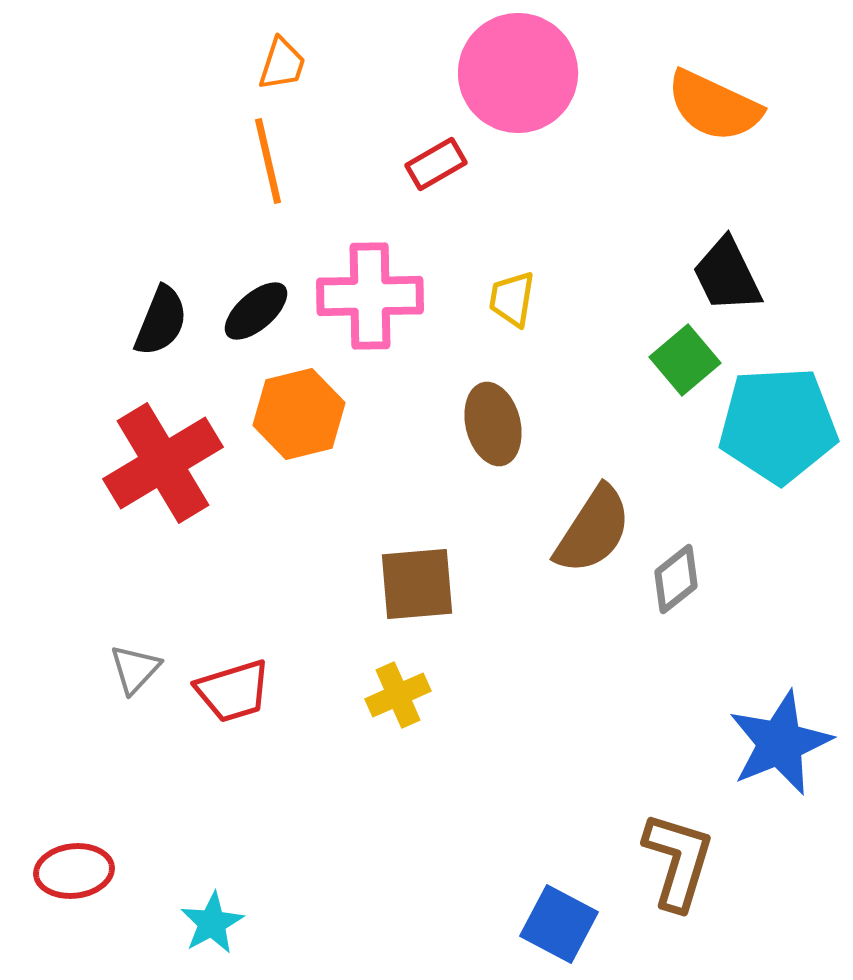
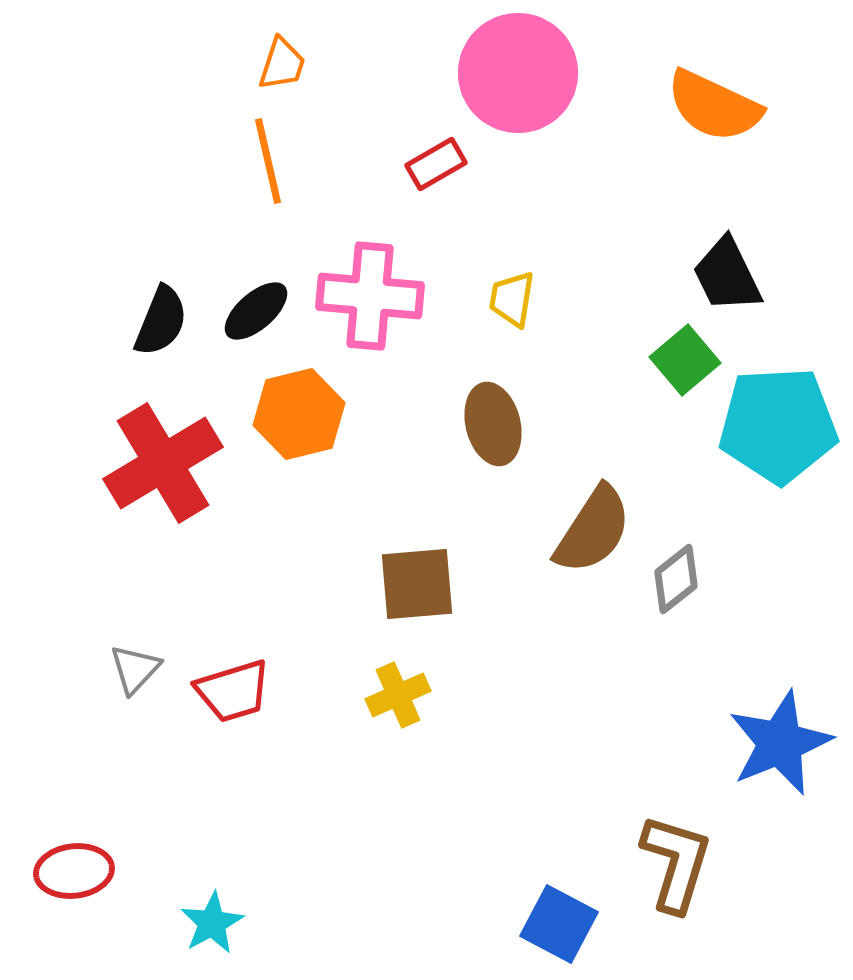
pink cross: rotated 6 degrees clockwise
brown L-shape: moved 2 px left, 2 px down
